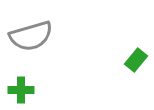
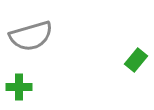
green cross: moved 2 px left, 3 px up
